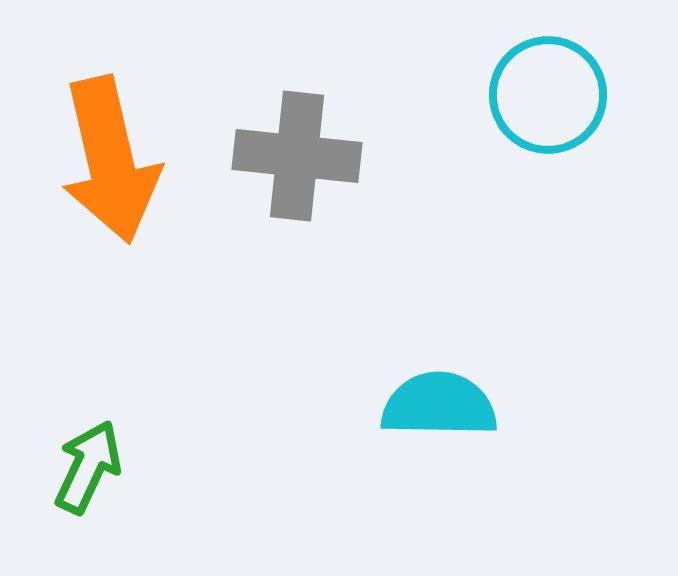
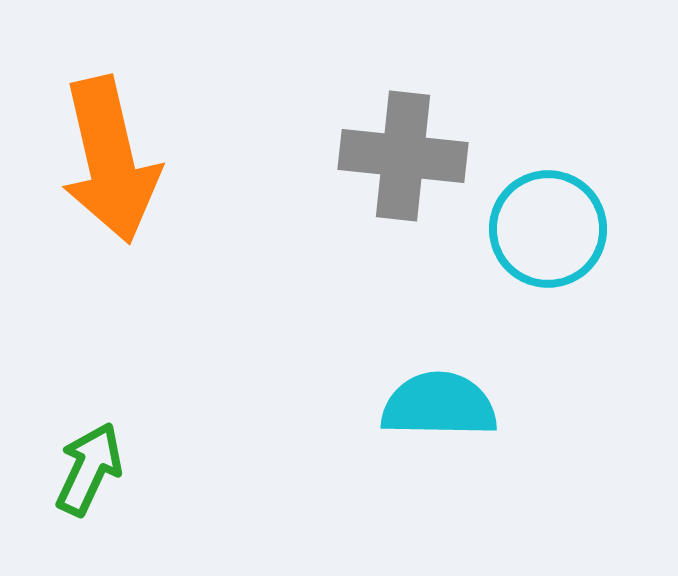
cyan circle: moved 134 px down
gray cross: moved 106 px right
green arrow: moved 1 px right, 2 px down
